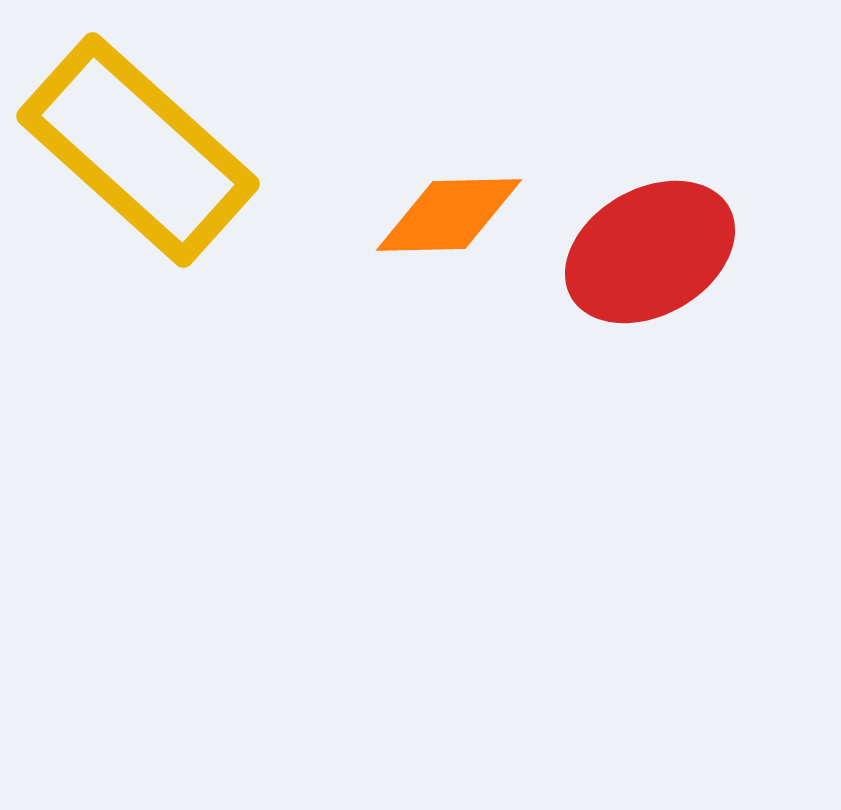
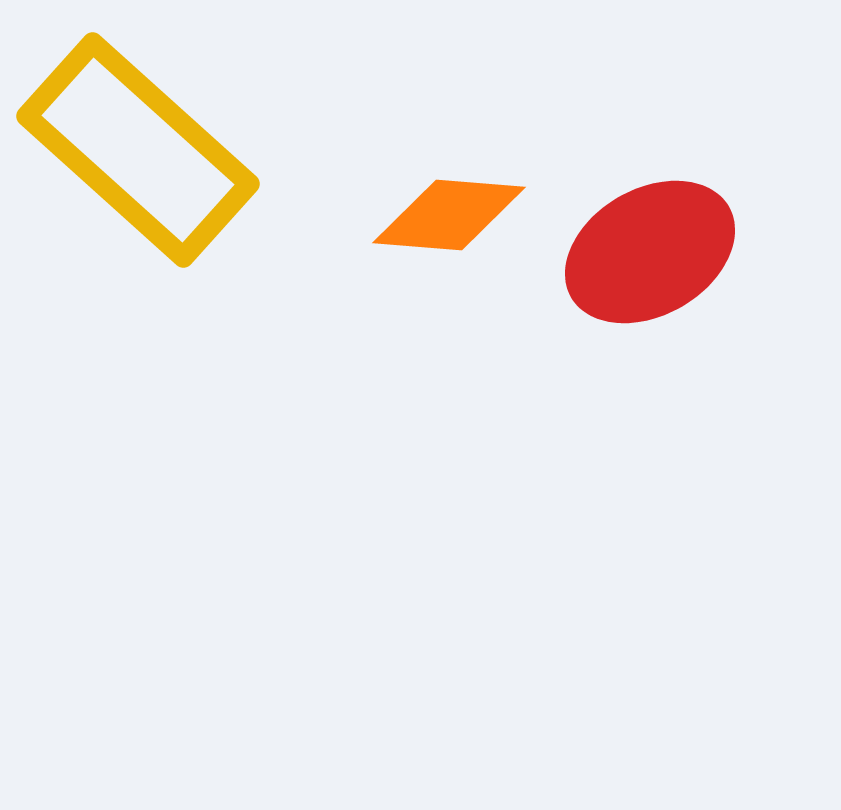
orange diamond: rotated 6 degrees clockwise
